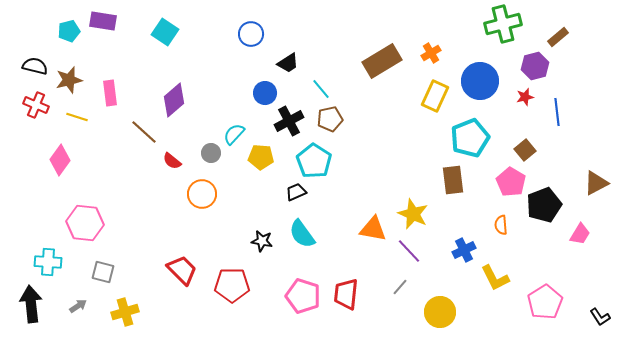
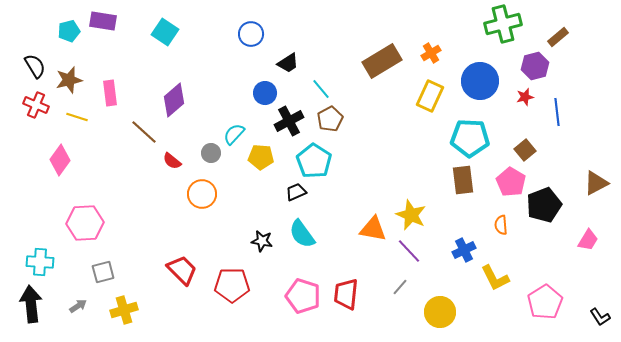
black semicircle at (35, 66): rotated 45 degrees clockwise
yellow rectangle at (435, 96): moved 5 px left
brown pentagon at (330, 119): rotated 15 degrees counterclockwise
cyan pentagon at (470, 138): rotated 24 degrees clockwise
brown rectangle at (453, 180): moved 10 px right
yellow star at (413, 214): moved 2 px left, 1 px down
pink hexagon at (85, 223): rotated 9 degrees counterclockwise
pink trapezoid at (580, 234): moved 8 px right, 6 px down
cyan cross at (48, 262): moved 8 px left
gray square at (103, 272): rotated 30 degrees counterclockwise
yellow cross at (125, 312): moved 1 px left, 2 px up
